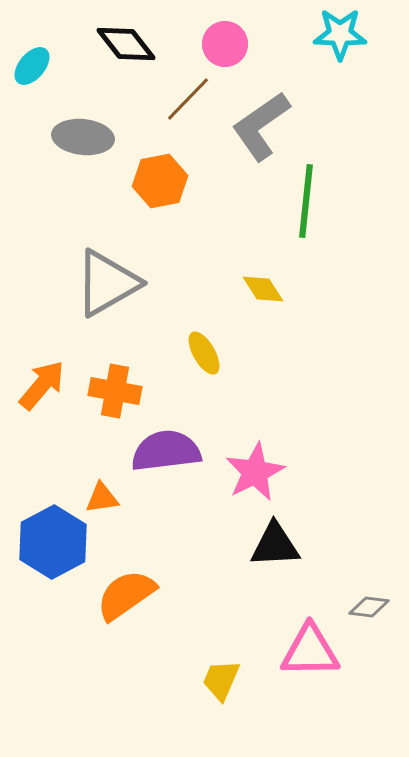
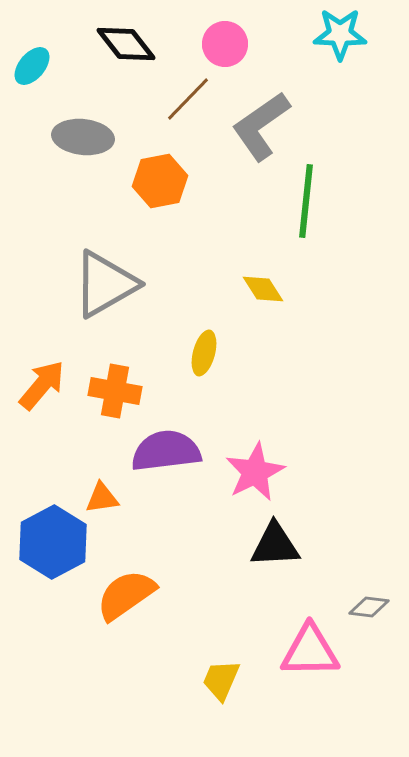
gray triangle: moved 2 px left, 1 px down
yellow ellipse: rotated 45 degrees clockwise
